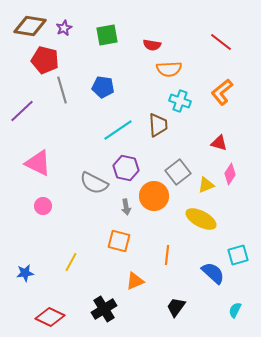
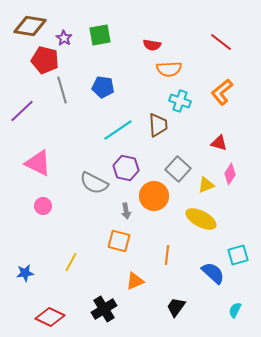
purple star: moved 10 px down; rotated 14 degrees counterclockwise
green square: moved 7 px left
gray square: moved 3 px up; rotated 10 degrees counterclockwise
gray arrow: moved 4 px down
